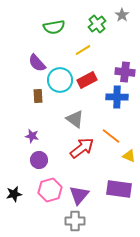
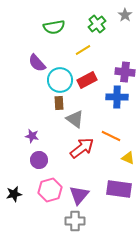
gray star: moved 3 px right
brown rectangle: moved 21 px right, 7 px down
orange line: rotated 12 degrees counterclockwise
yellow triangle: moved 1 px left, 2 px down
